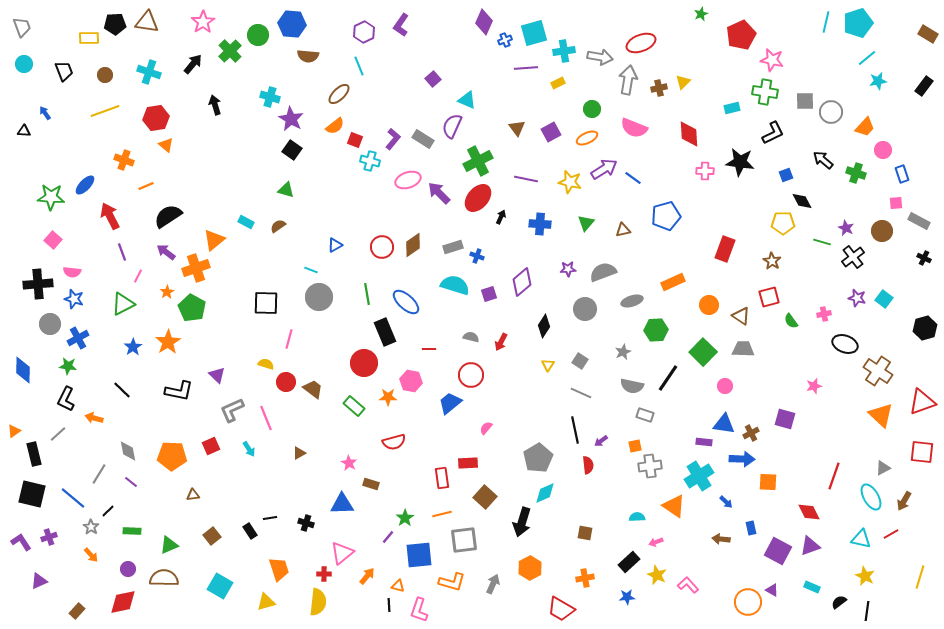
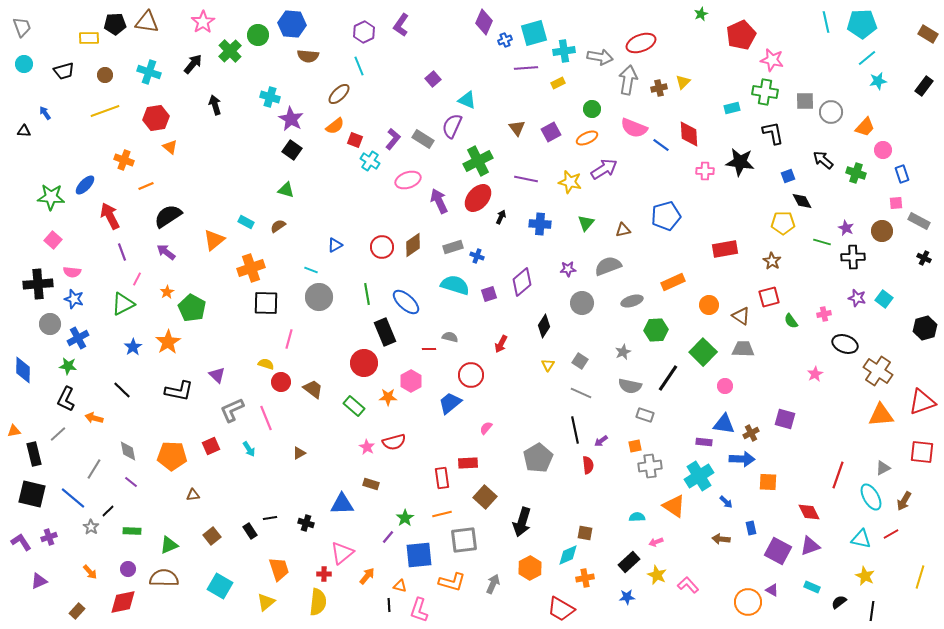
cyan line at (826, 22): rotated 25 degrees counterclockwise
cyan pentagon at (858, 23): moved 4 px right, 1 px down; rotated 16 degrees clockwise
black trapezoid at (64, 71): rotated 95 degrees clockwise
black L-shape at (773, 133): rotated 75 degrees counterclockwise
orange triangle at (166, 145): moved 4 px right, 2 px down
cyan cross at (370, 161): rotated 18 degrees clockwise
blue square at (786, 175): moved 2 px right, 1 px down
blue line at (633, 178): moved 28 px right, 33 px up
purple arrow at (439, 193): moved 8 px down; rotated 20 degrees clockwise
red rectangle at (725, 249): rotated 60 degrees clockwise
black cross at (853, 257): rotated 35 degrees clockwise
orange cross at (196, 268): moved 55 px right
gray semicircle at (603, 272): moved 5 px right, 6 px up
pink line at (138, 276): moved 1 px left, 3 px down
gray circle at (585, 309): moved 3 px left, 6 px up
gray semicircle at (471, 337): moved 21 px left
red arrow at (501, 342): moved 2 px down
pink hexagon at (411, 381): rotated 20 degrees clockwise
red circle at (286, 382): moved 5 px left
gray semicircle at (632, 386): moved 2 px left
pink star at (814, 386): moved 1 px right, 12 px up; rotated 14 degrees counterclockwise
orange triangle at (881, 415): rotated 48 degrees counterclockwise
orange triangle at (14, 431): rotated 24 degrees clockwise
pink star at (349, 463): moved 18 px right, 16 px up
gray line at (99, 474): moved 5 px left, 5 px up
red line at (834, 476): moved 4 px right, 1 px up
cyan diamond at (545, 493): moved 23 px right, 62 px down
orange arrow at (91, 555): moved 1 px left, 17 px down
orange triangle at (398, 586): moved 2 px right
yellow triangle at (266, 602): rotated 24 degrees counterclockwise
black line at (867, 611): moved 5 px right
